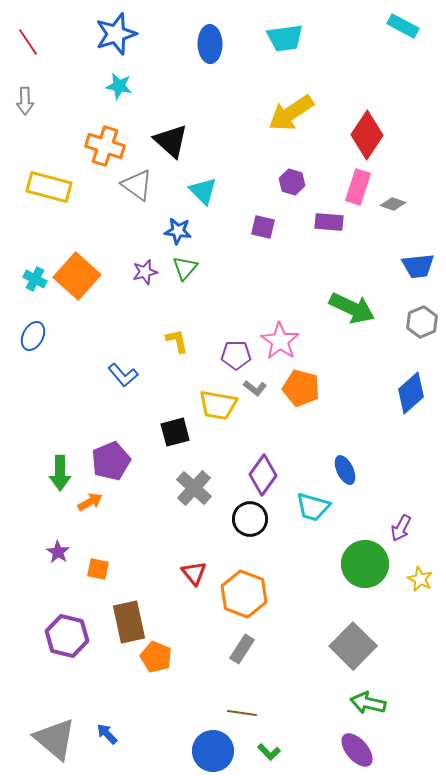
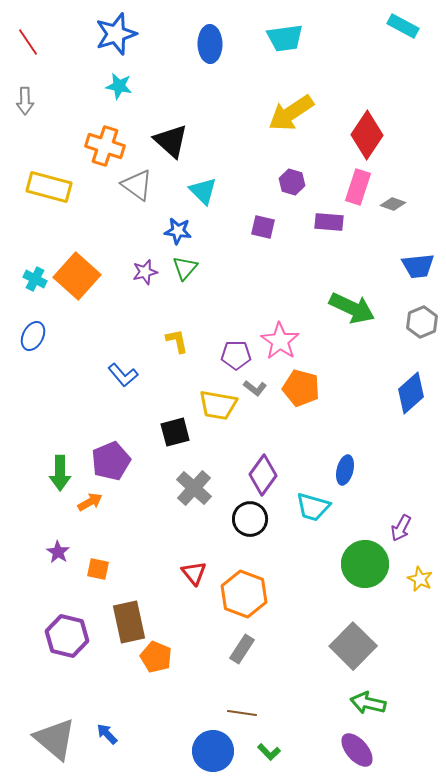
blue ellipse at (345, 470): rotated 40 degrees clockwise
